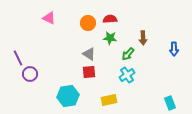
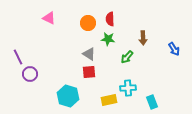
red semicircle: rotated 88 degrees counterclockwise
green star: moved 2 px left, 1 px down
blue arrow: rotated 32 degrees counterclockwise
green arrow: moved 1 px left, 3 px down
purple line: moved 1 px up
cyan cross: moved 1 px right, 13 px down; rotated 28 degrees clockwise
cyan hexagon: rotated 25 degrees clockwise
cyan rectangle: moved 18 px left, 1 px up
